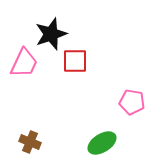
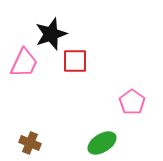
pink pentagon: rotated 25 degrees clockwise
brown cross: moved 1 px down
